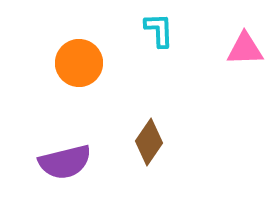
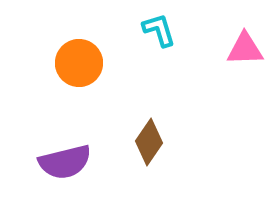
cyan L-shape: rotated 15 degrees counterclockwise
